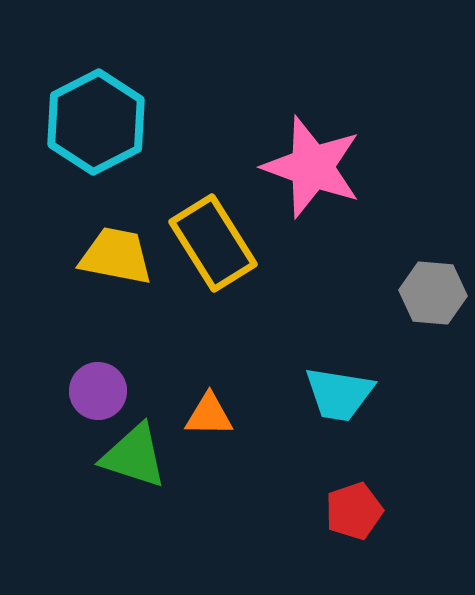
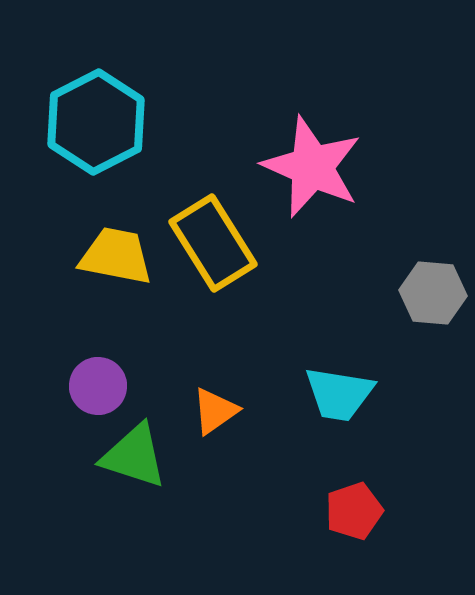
pink star: rotated 4 degrees clockwise
purple circle: moved 5 px up
orange triangle: moved 6 px right, 4 px up; rotated 36 degrees counterclockwise
